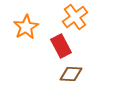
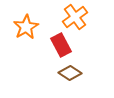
red rectangle: moved 1 px up
brown diamond: moved 1 px left, 1 px up; rotated 30 degrees clockwise
